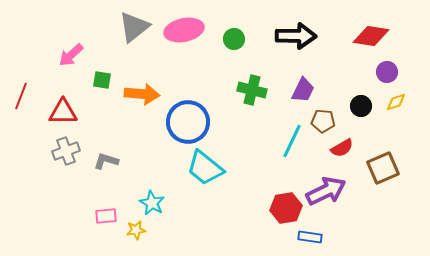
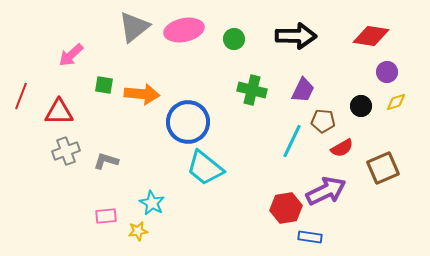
green square: moved 2 px right, 5 px down
red triangle: moved 4 px left
yellow star: moved 2 px right, 1 px down
